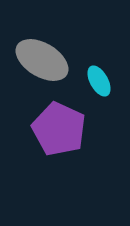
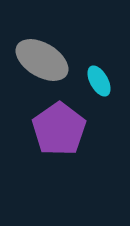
purple pentagon: rotated 12 degrees clockwise
